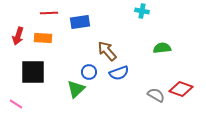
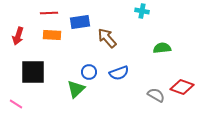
orange rectangle: moved 9 px right, 3 px up
brown arrow: moved 13 px up
red diamond: moved 1 px right, 2 px up
